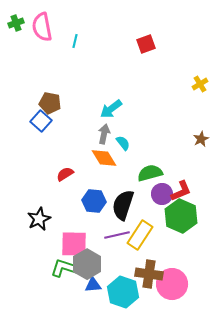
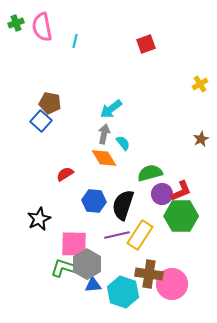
green hexagon: rotated 24 degrees counterclockwise
